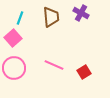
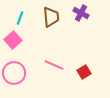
pink square: moved 2 px down
pink circle: moved 5 px down
